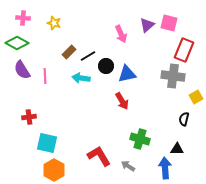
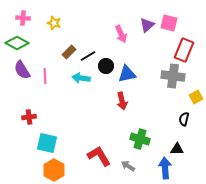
red arrow: rotated 18 degrees clockwise
